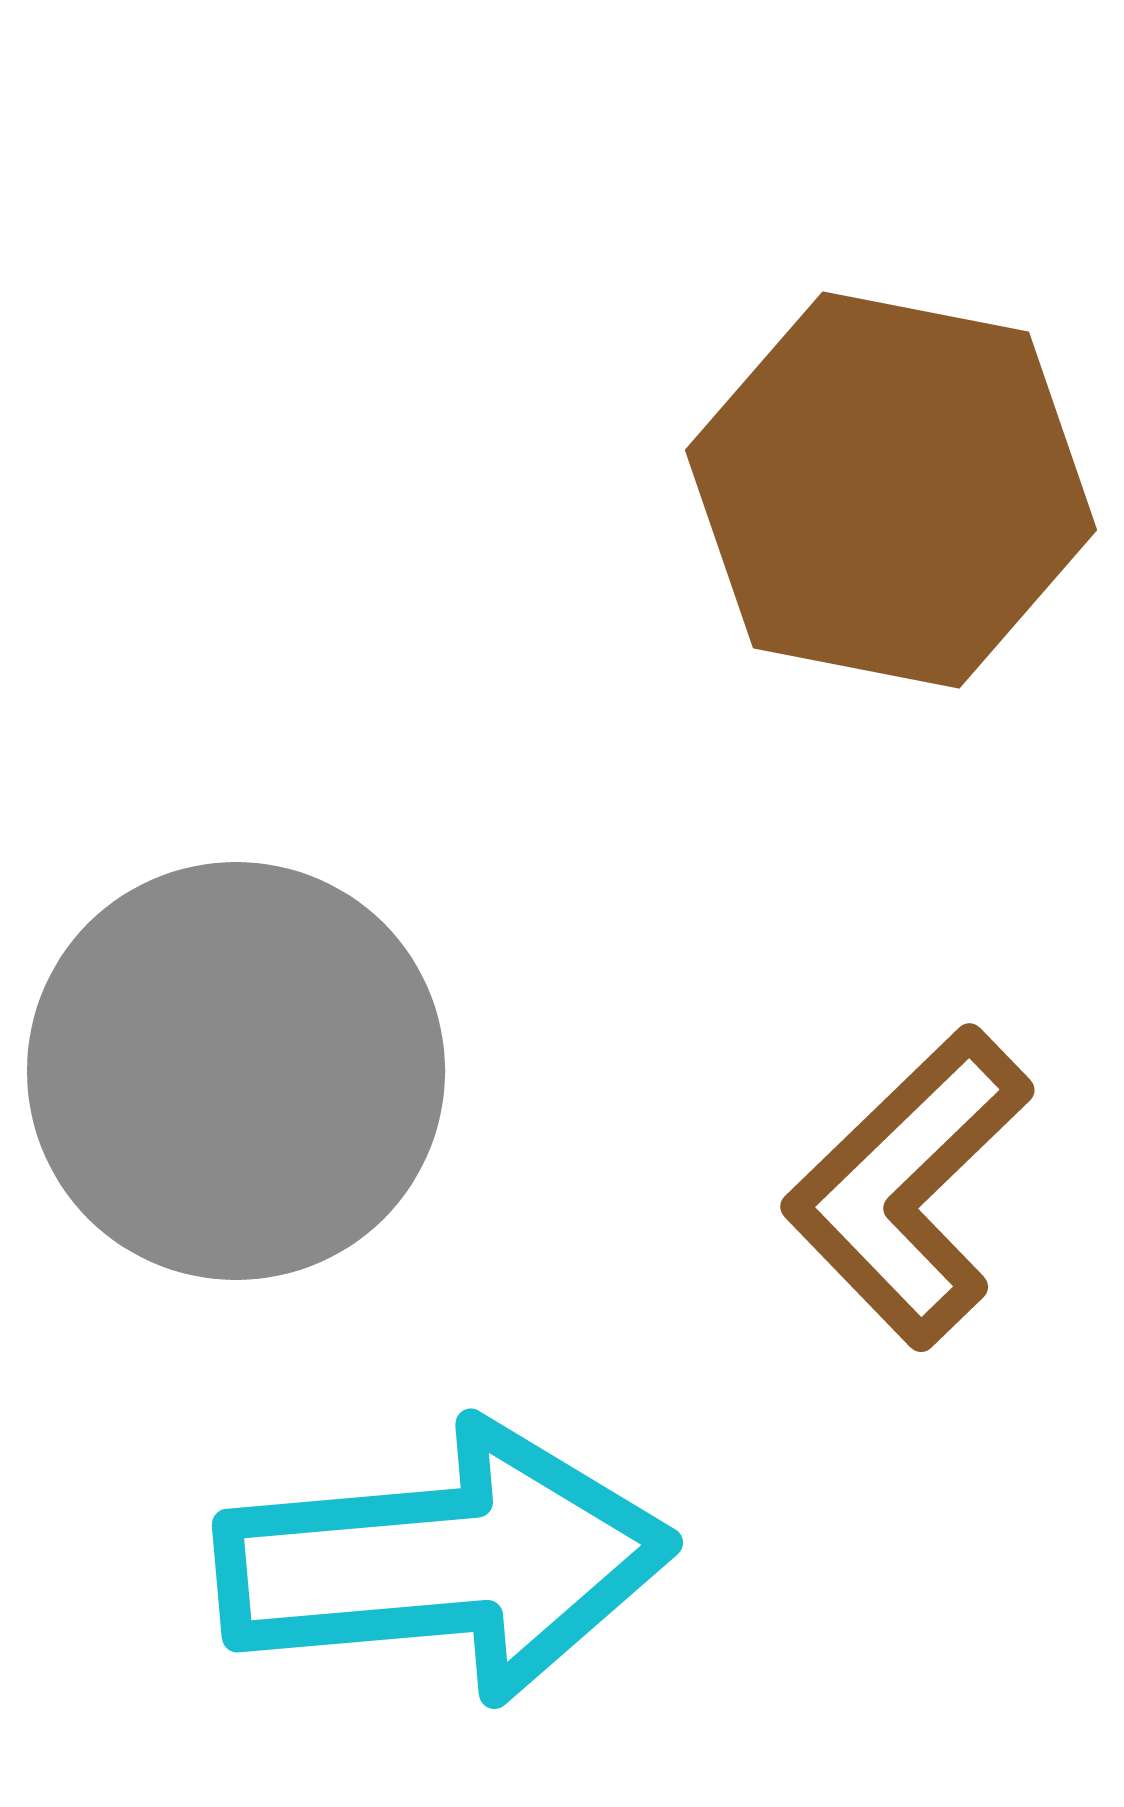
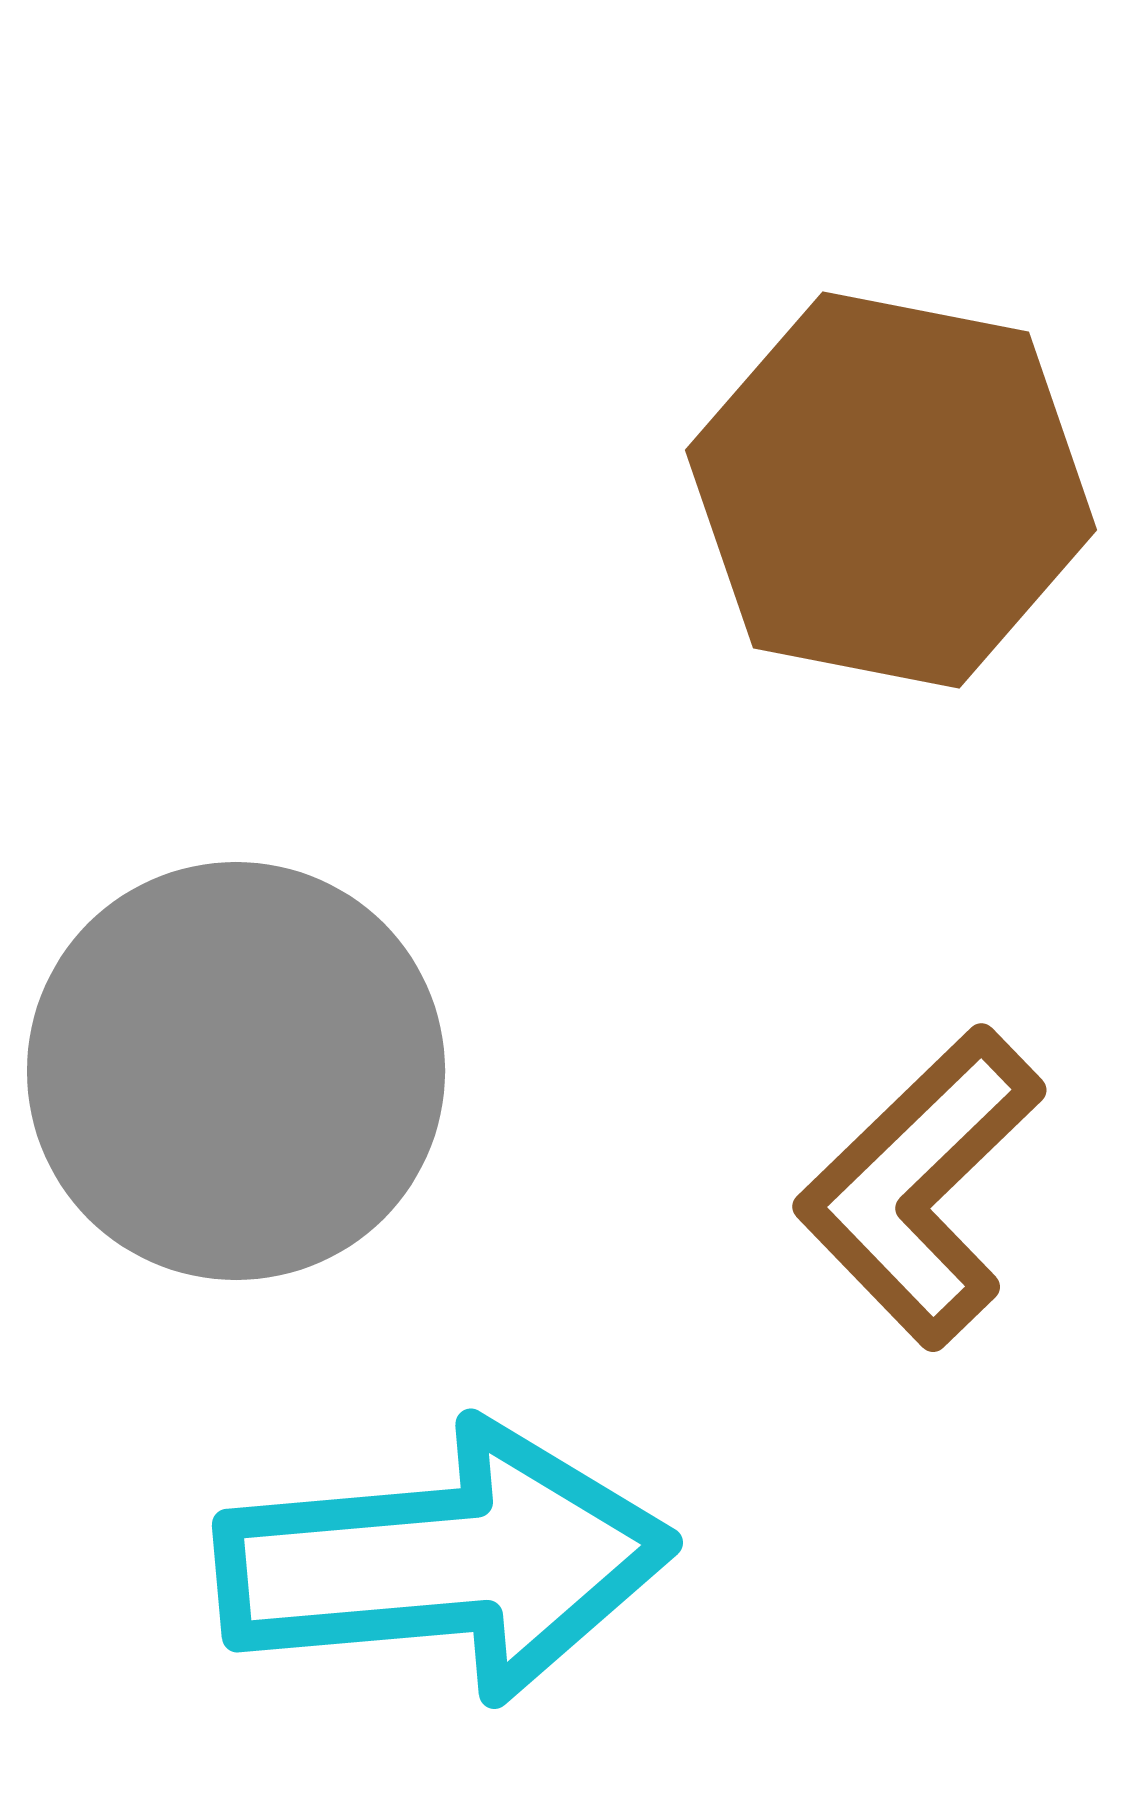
brown L-shape: moved 12 px right
